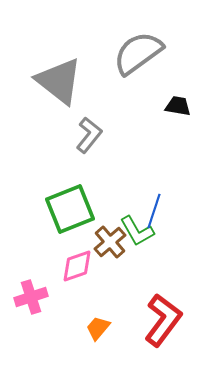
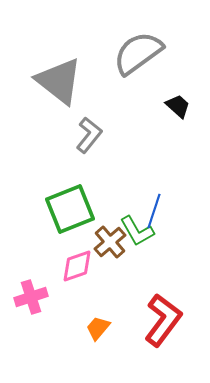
black trapezoid: rotated 32 degrees clockwise
